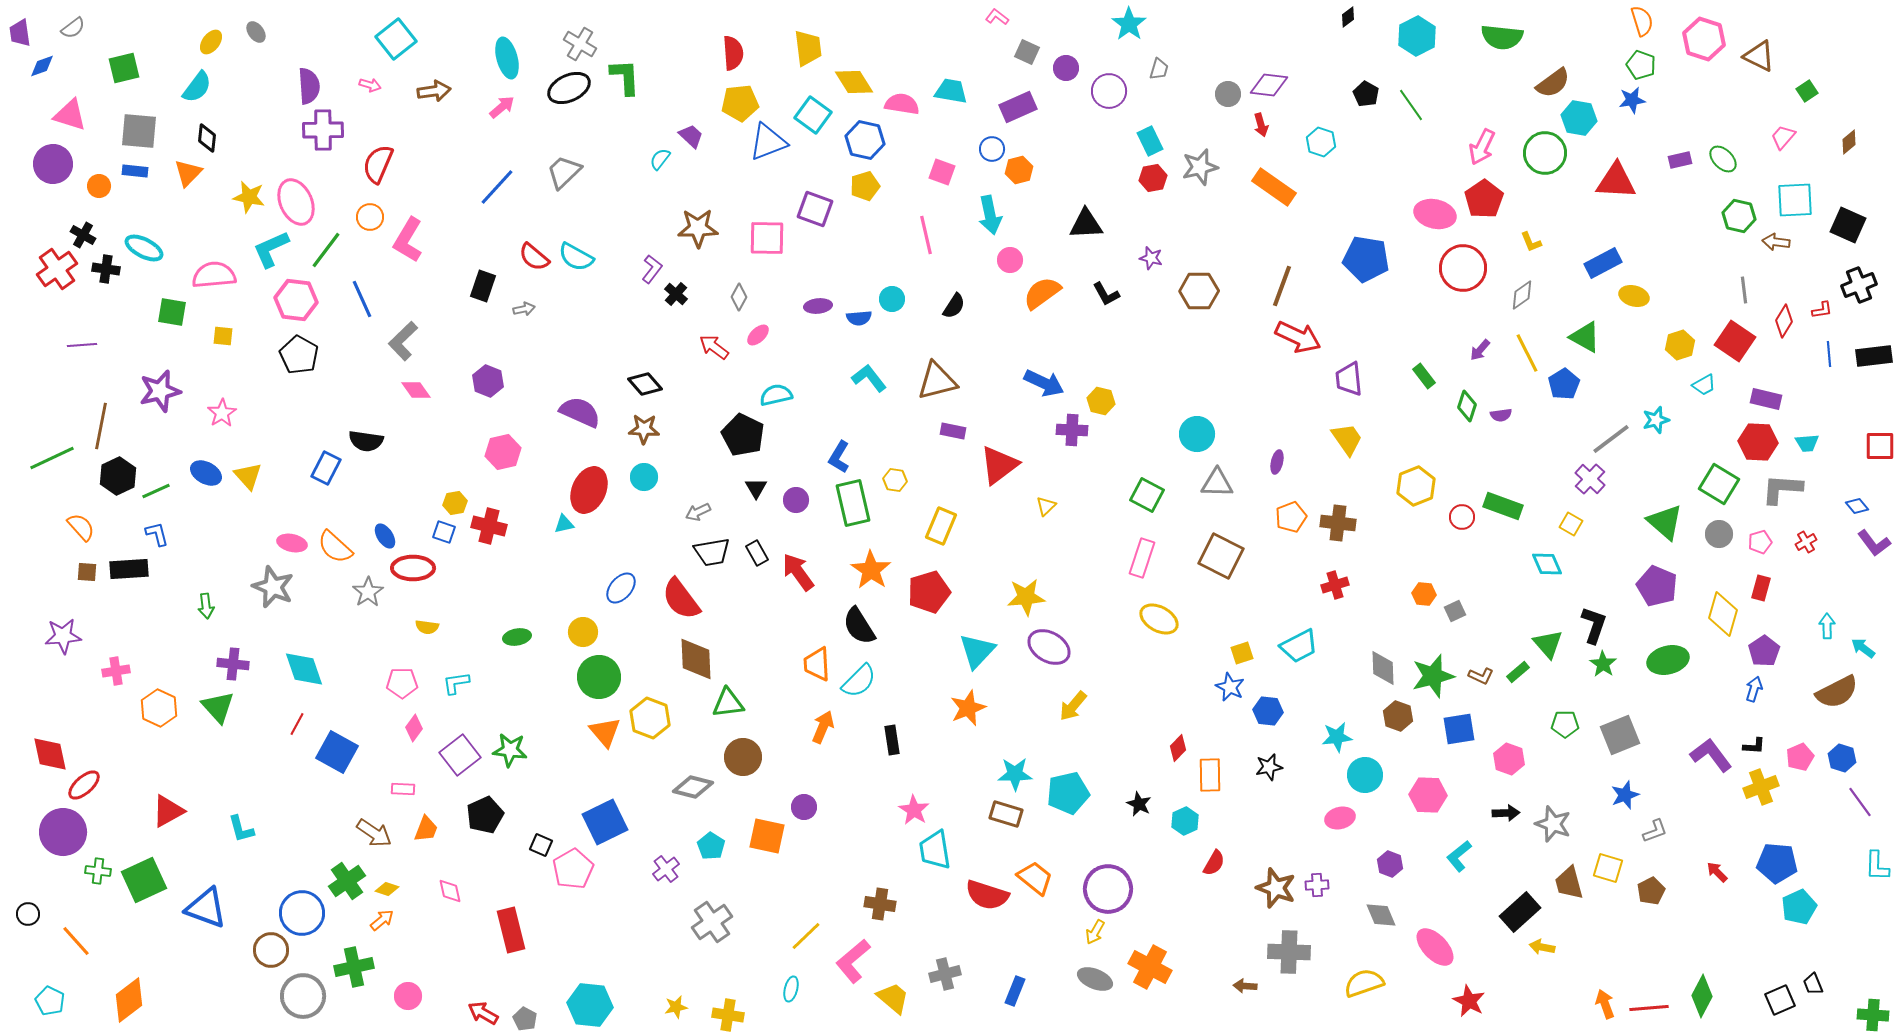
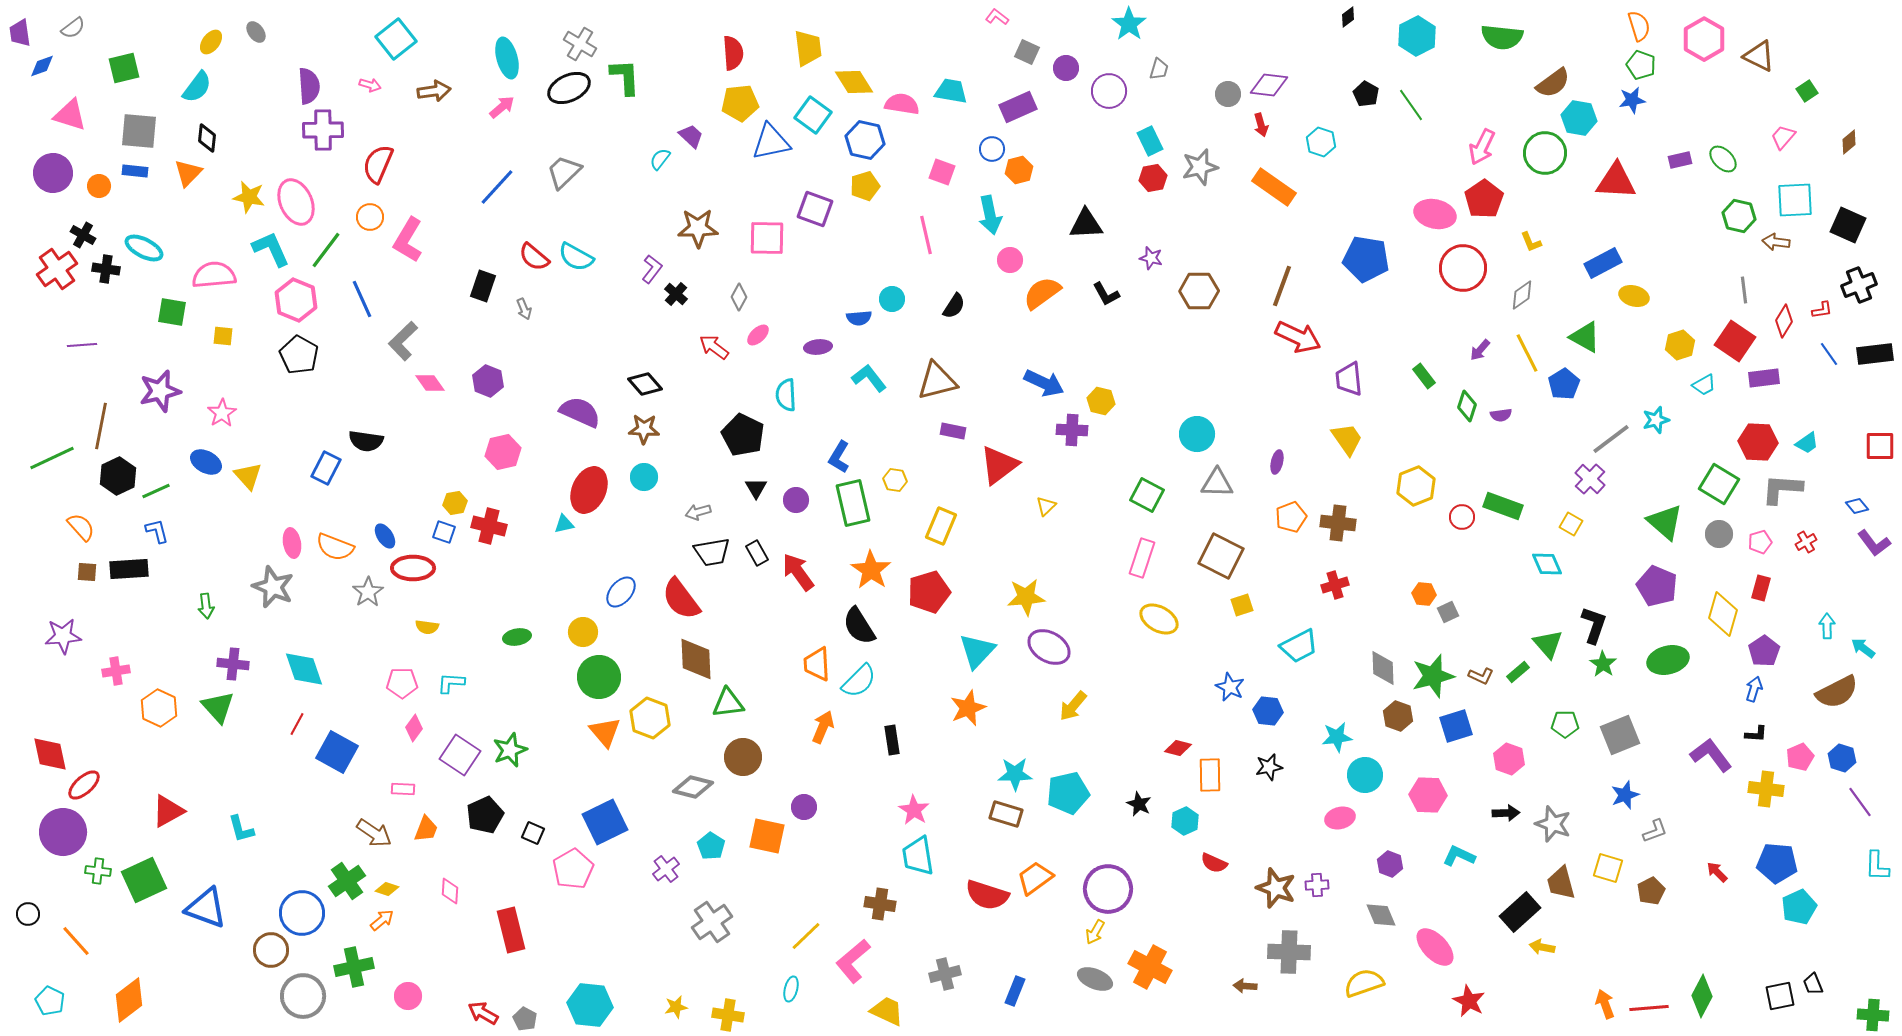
orange semicircle at (1642, 21): moved 3 px left, 5 px down
pink hexagon at (1704, 39): rotated 12 degrees clockwise
blue triangle at (768, 142): moved 3 px right; rotated 9 degrees clockwise
purple circle at (53, 164): moved 9 px down
cyan L-shape at (271, 249): rotated 90 degrees clockwise
pink hexagon at (296, 300): rotated 15 degrees clockwise
purple ellipse at (818, 306): moved 41 px down
gray arrow at (524, 309): rotated 80 degrees clockwise
blue line at (1829, 354): rotated 30 degrees counterclockwise
black rectangle at (1874, 356): moved 1 px right, 2 px up
pink diamond at (416, 390): moved 14 px right, 7 px up
cyan semicircle at (776, 395): moved 10 px right; rotated 80 degrees counterclockwise
purple rectangle at (1766, 399): moved 2 px left, 21 px up; rotated 20 degrees counterclockwise
cyan trapezoid at (1807, 443): rotated 30 degrees counterclockwise
blue ellipse at (206, 473): moved 11 px up
gray arrow at (698, 512): rotated 10 degrees clockwise
blue L-shape at (157, 534): moved 3 px up
pink ellipse at (292, 543): rotated 68 degrees clockwise
orange semicircle at (335, 547): rotated 21 degrees counterclockwise
blue ellipse at (621, 588): moved 4 px down
gray square at (1455, 611): moved 7 px left, 1 px down
yellow square at (1242, 653): moved 48 px up
cyan L-shape at (456, 683): moved 5 px left; rotated 12 degrees clockwise
blue square at (1459, 729): moved 3 px left, 3 px up; rotated 8 degrees counterclockwise
black L-shape at (1754, 746): moved 2 px right, 12 px up
red diamond at (1178, 748): rotated 60 degrees clockwise
green star at (510, 750): rotated 28 degrees counterclockwise
purple square at (460, 755): rotated 18 degrees counterclockwise
yellow cross at (1761, 787): moved 5 px right, 2 px down; rotated 28 degrees clockwise
black square at (541, 845): moved 8 px left, 12 px up
cyan trapezoid at (935, 850): moved 17 px left, 6 px down
cyan L-shape at (1459, 856): rotated 64 degrees clockwise
red semicircle at (1214, 863): rotated 84 degrees clockwise
orange trapezoid at (1035, 878): rotated 75 degrees counterclockwise
brown trapezoid at (1569, 883): moved 8 px left
pink diamond at (450, 891): rotated 16 degrees clockwise
yellow trapezoid at (893, 998): moved 6 px left, 13 px down; rotated 15 degrees counterclockwise
black square at (1780, 1000): moved 4 px up; rotated 12 degrees clockwise
